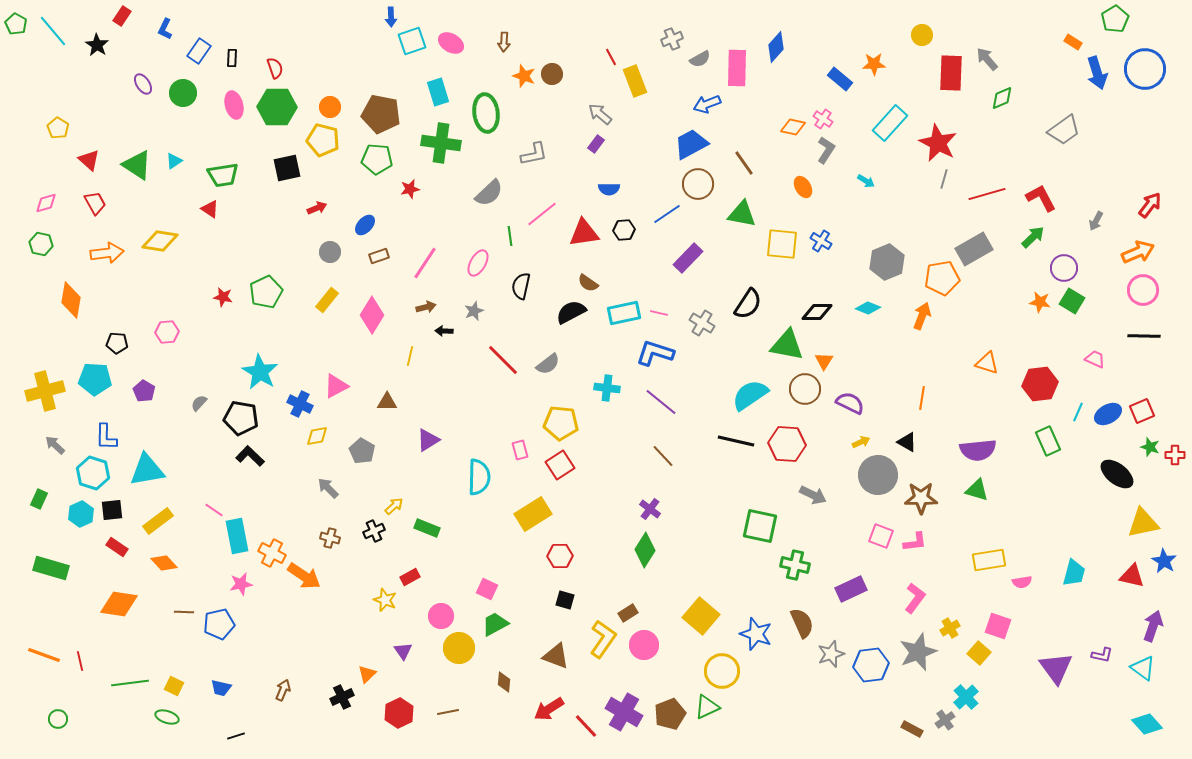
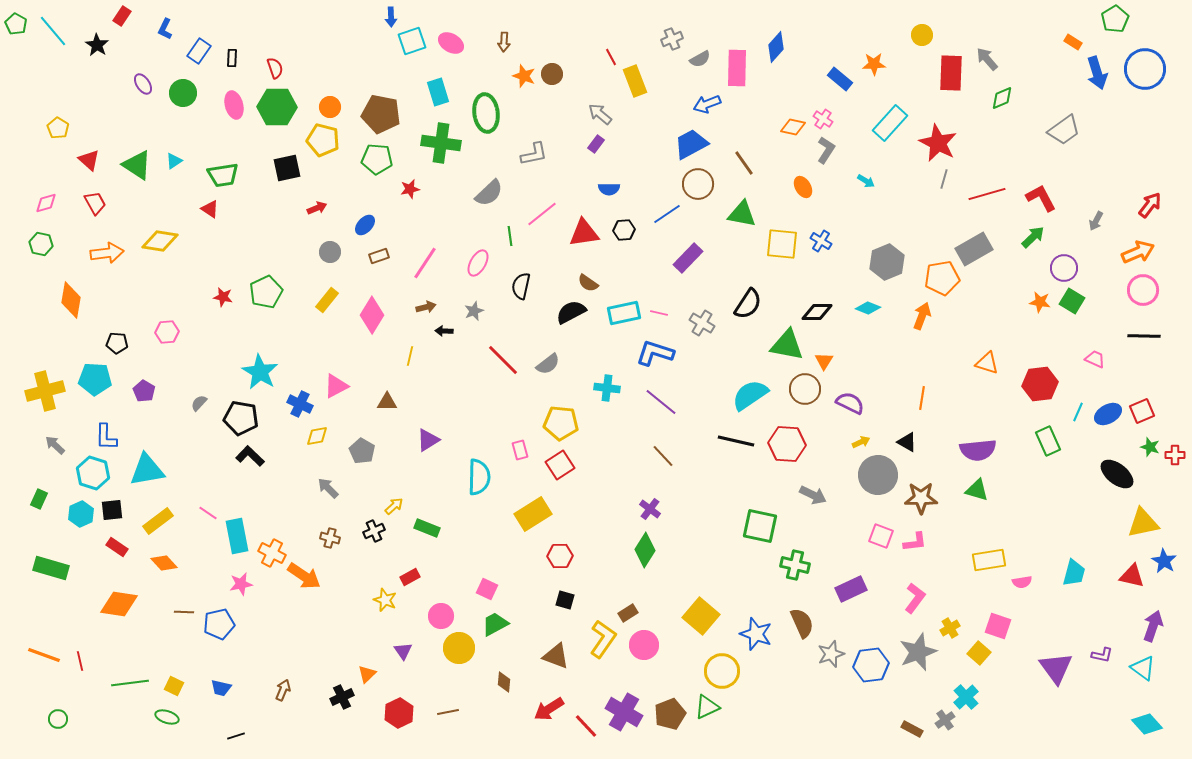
pink line at (214, 510): moved 6 px left, 3 px down
